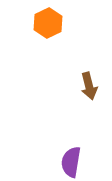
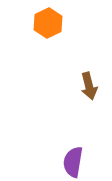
purple semicircle: moved 2 px right
